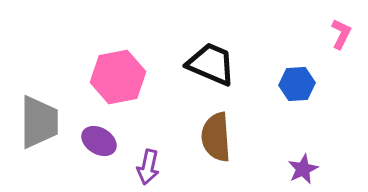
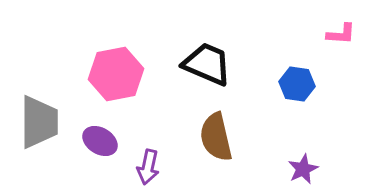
pink L-shape: rotated 68 degrees clockwise
black trapezoid: moved 4 px left
pink hexagon: moved 2 px left, 3 px up
blue hexagon: rotated 12 degrees clockwise
brown semicircle: rotated 9 degrees counterclockwise
purple ellipse: moved 1 px right
